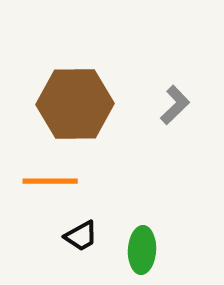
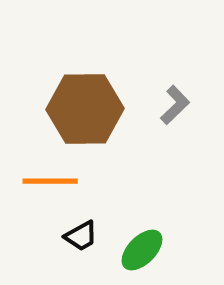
brown hexagon: moved 10 px right, 5 px down
green ellipse: rotated 42 degrees clockwise
